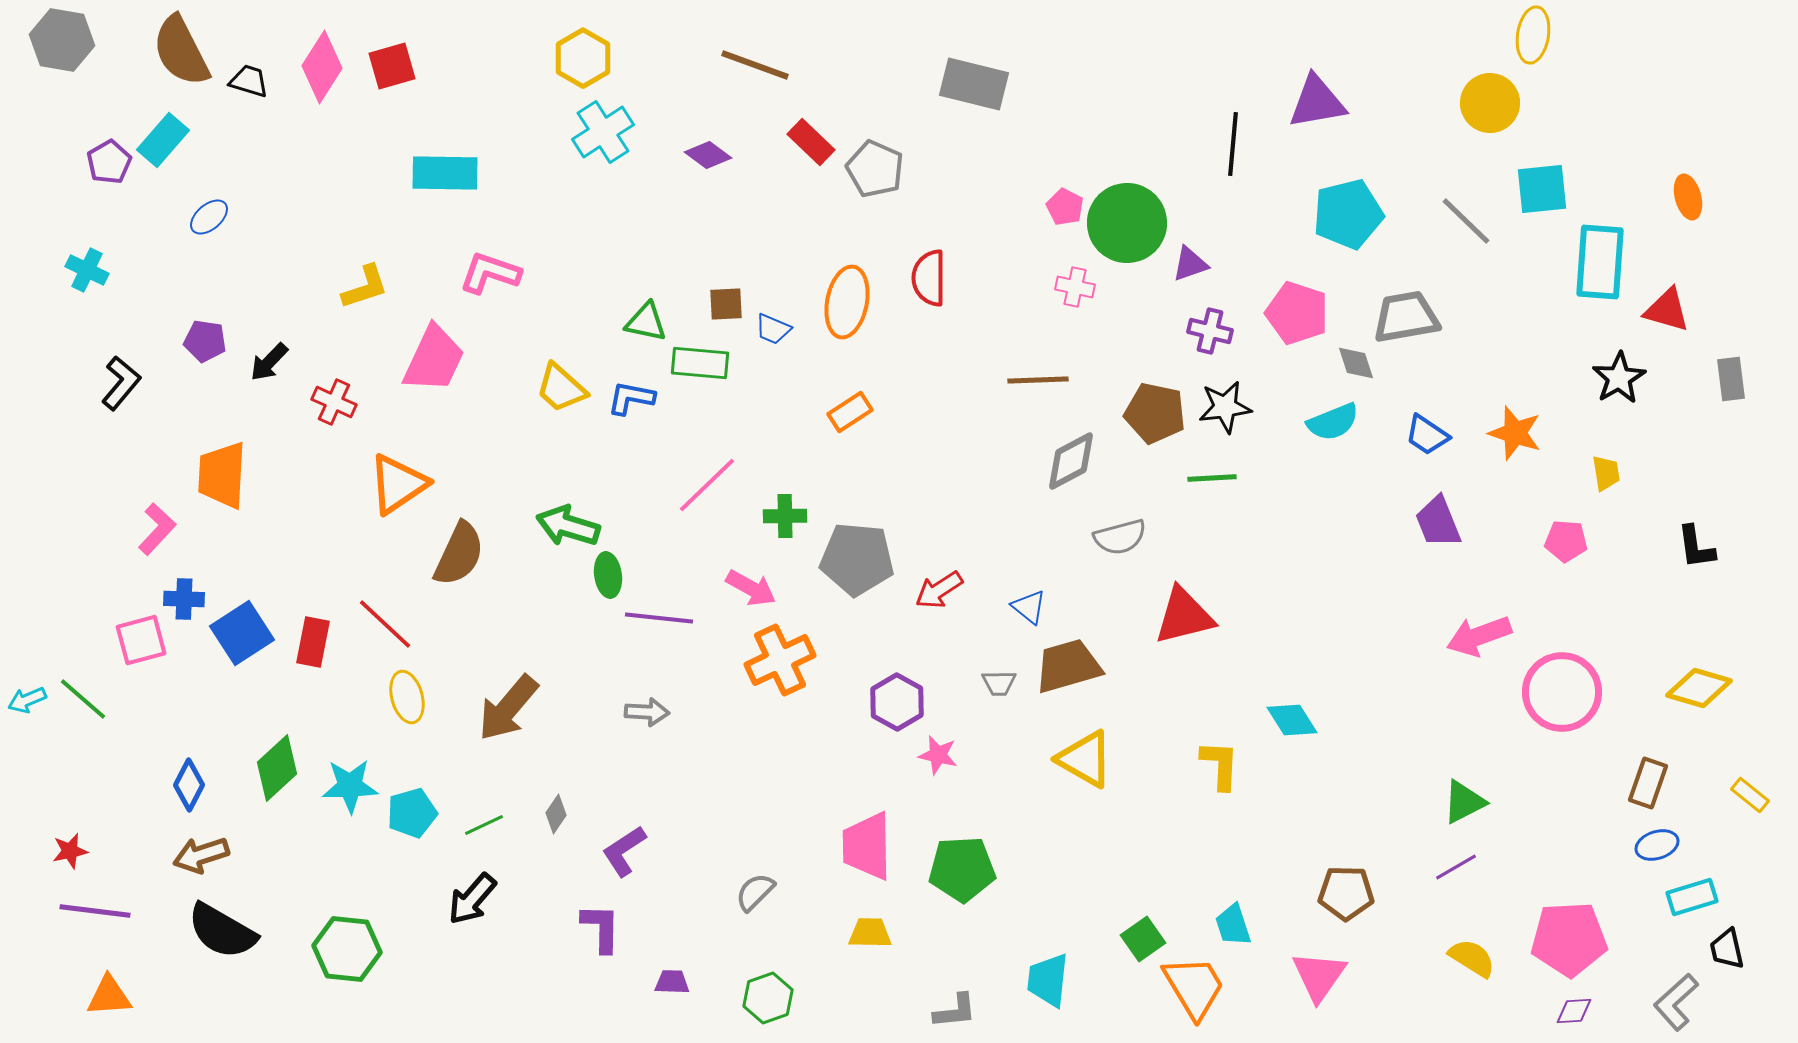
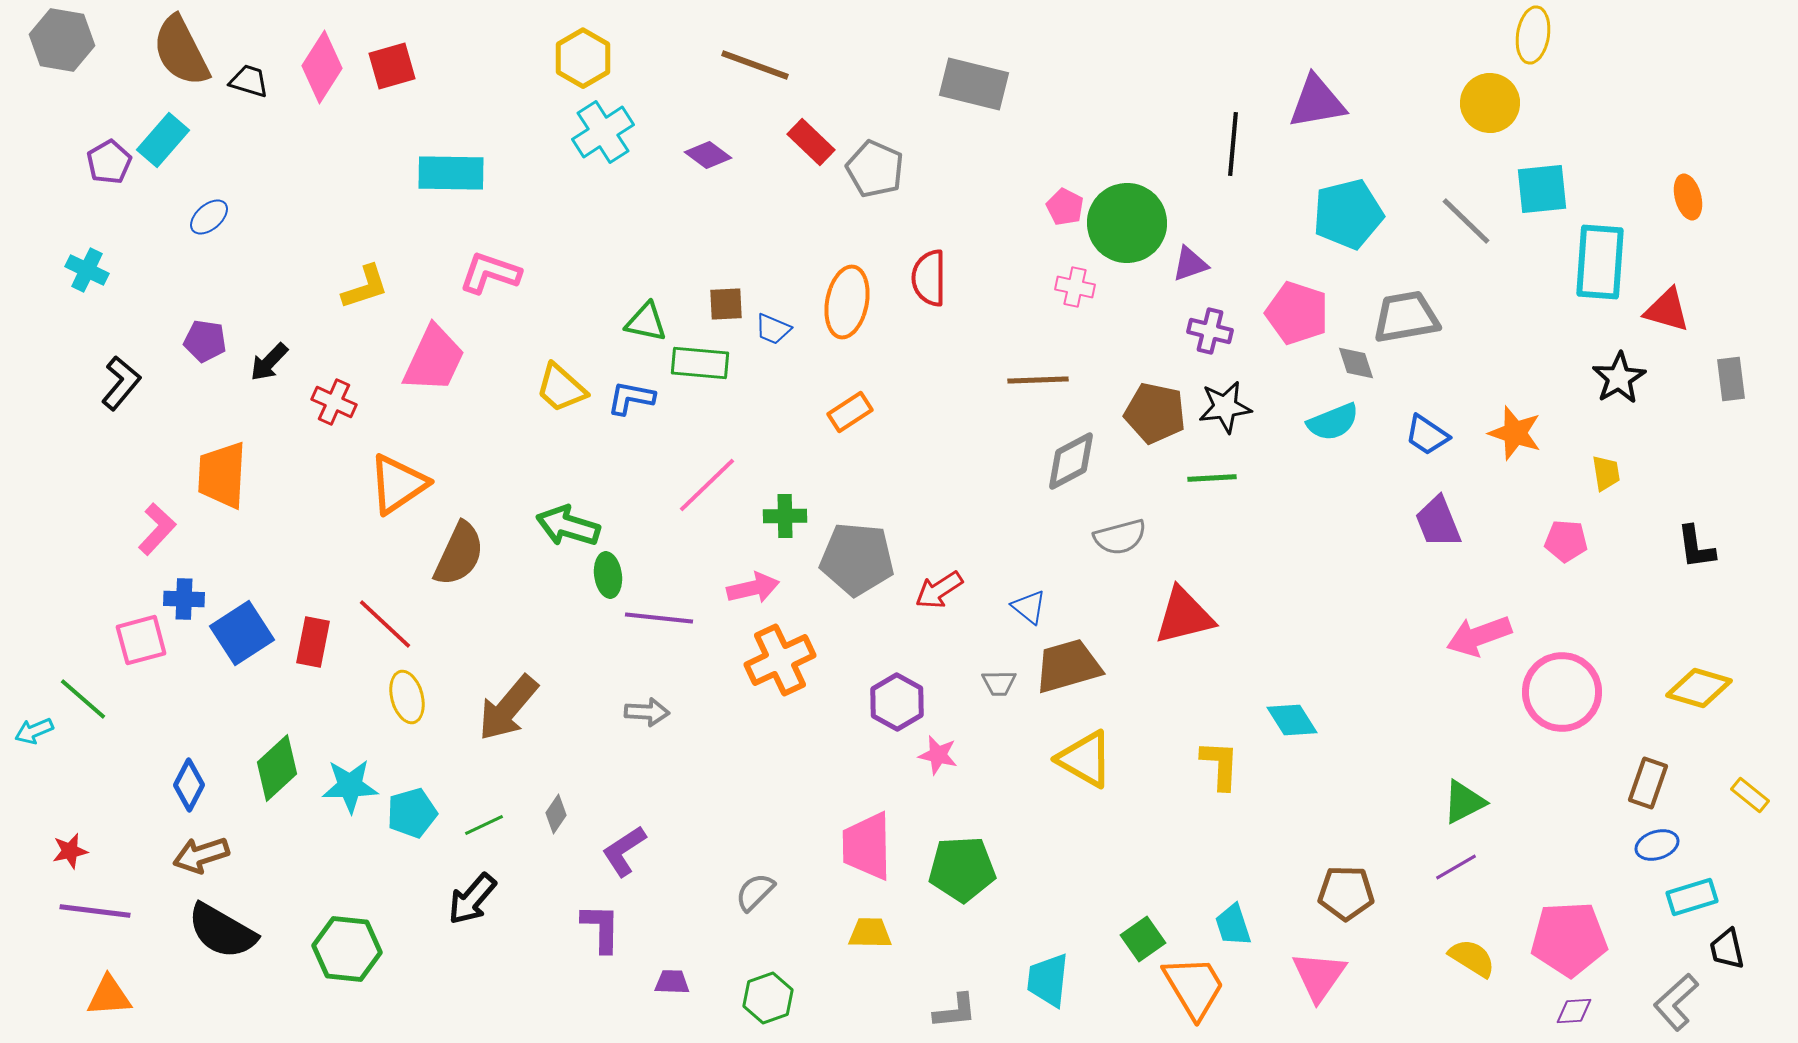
cyan rectangle at (445, 173): moved 6 px right
pink arrow at (751, 588): moved 2 px right; rotated 42 degrees counterclockwise
cyan arrow at (27, 700): moved 7 px right, 31 px down
